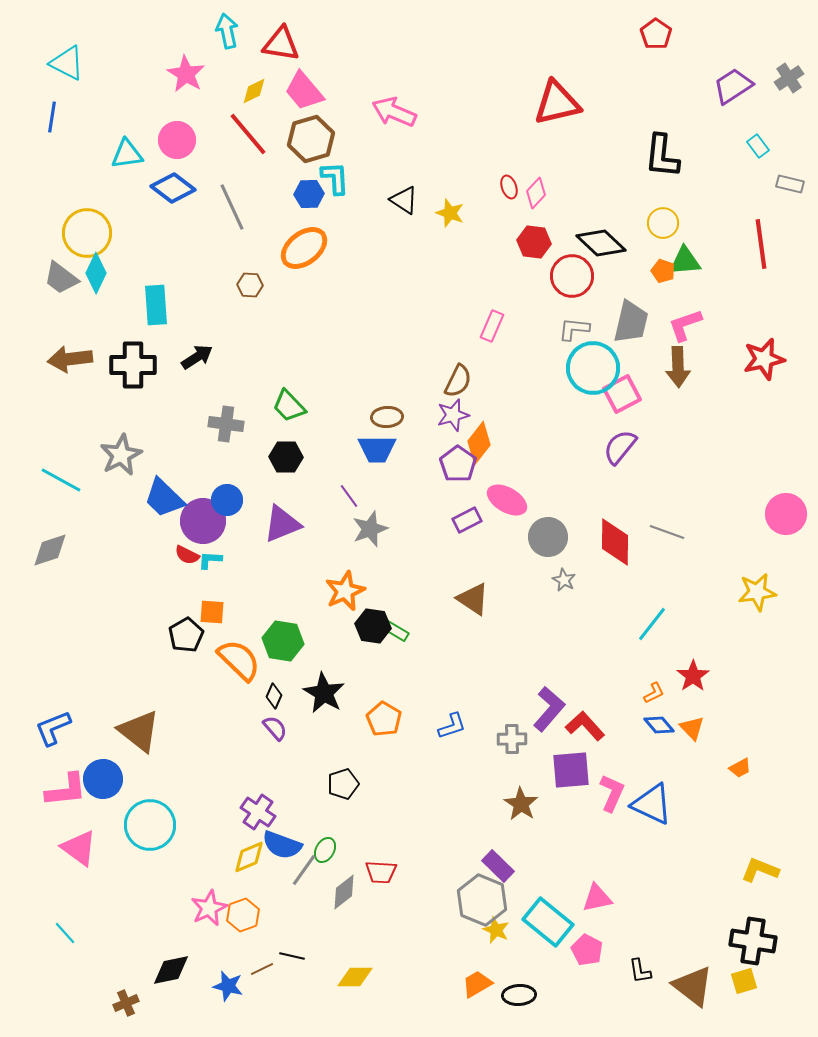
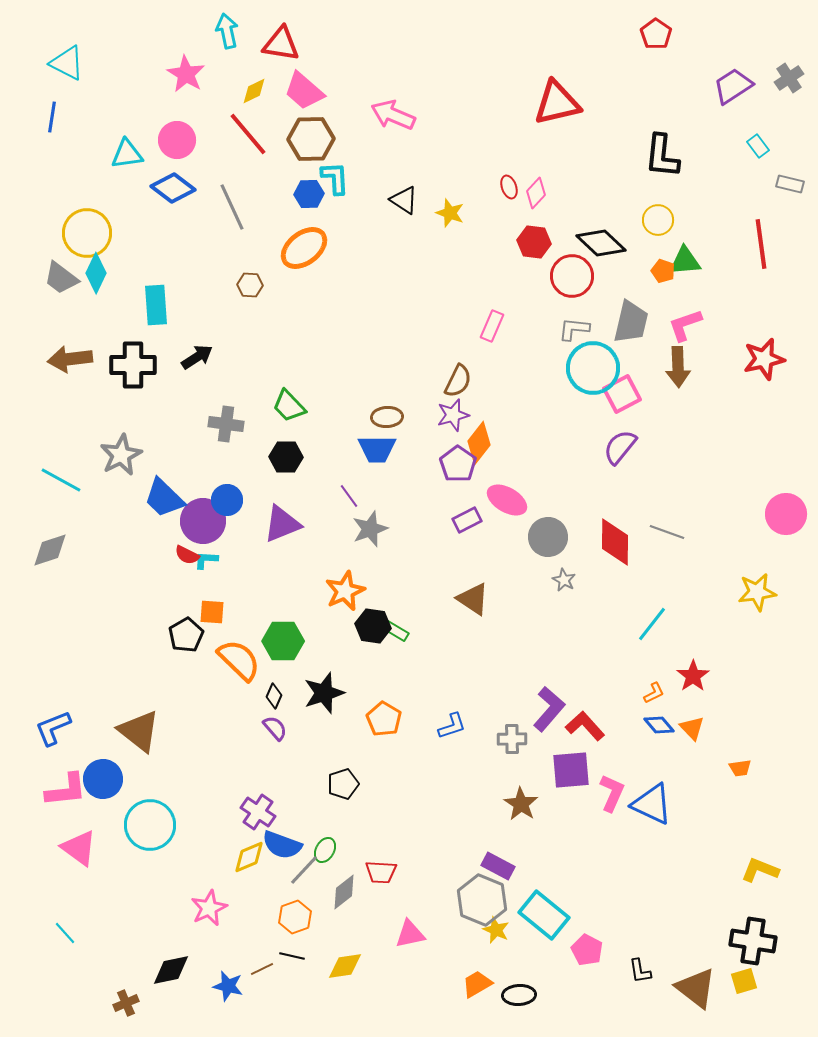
pink trapezoid at (304, 91): rotated 9 degrees counterclockwise
pink arrow at (394, 112): moved 1 px left, 3 px down
brown hexagon at (311, 139): rotated 15 degrees clockwise
yellow circle at (663, 223): moved 5 px left, 3 px up
cyan L-shape at (210, 560): moved 4 px left
green hexagon at (283, 641): rotated 9 degrees counterclockwise
black star at (324, 693): rotated 24 degrees clockwise
orange trapezoid at (740, 768): rotated 20 degrees clockwise
purple rectangle at (498, 866): rotated 16 degrees counterclockwise
gray line at (304, 870): rotated 8 degrees clockwise
pink triangle at (597, 898): moved 187 px left, 36 px down
orange hexagon at (243, 915): moved 52 px right, 2 px down
cyan rectangle at (548, 922): moved 4 px left, 7 px up
yellow diamond at (355, 977): moved 10 px left, 11 px up; rotated 9 degrees counterclockwise
brown triangle at (693, 986): moved 3 px right, 2 px down
